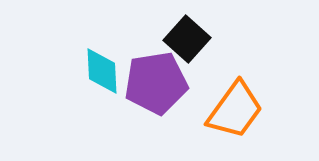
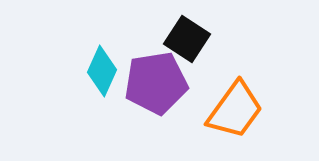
black square: rotated 9 degrees counterclockwise
cyan diamond: rotated 27 degrees clockwise
